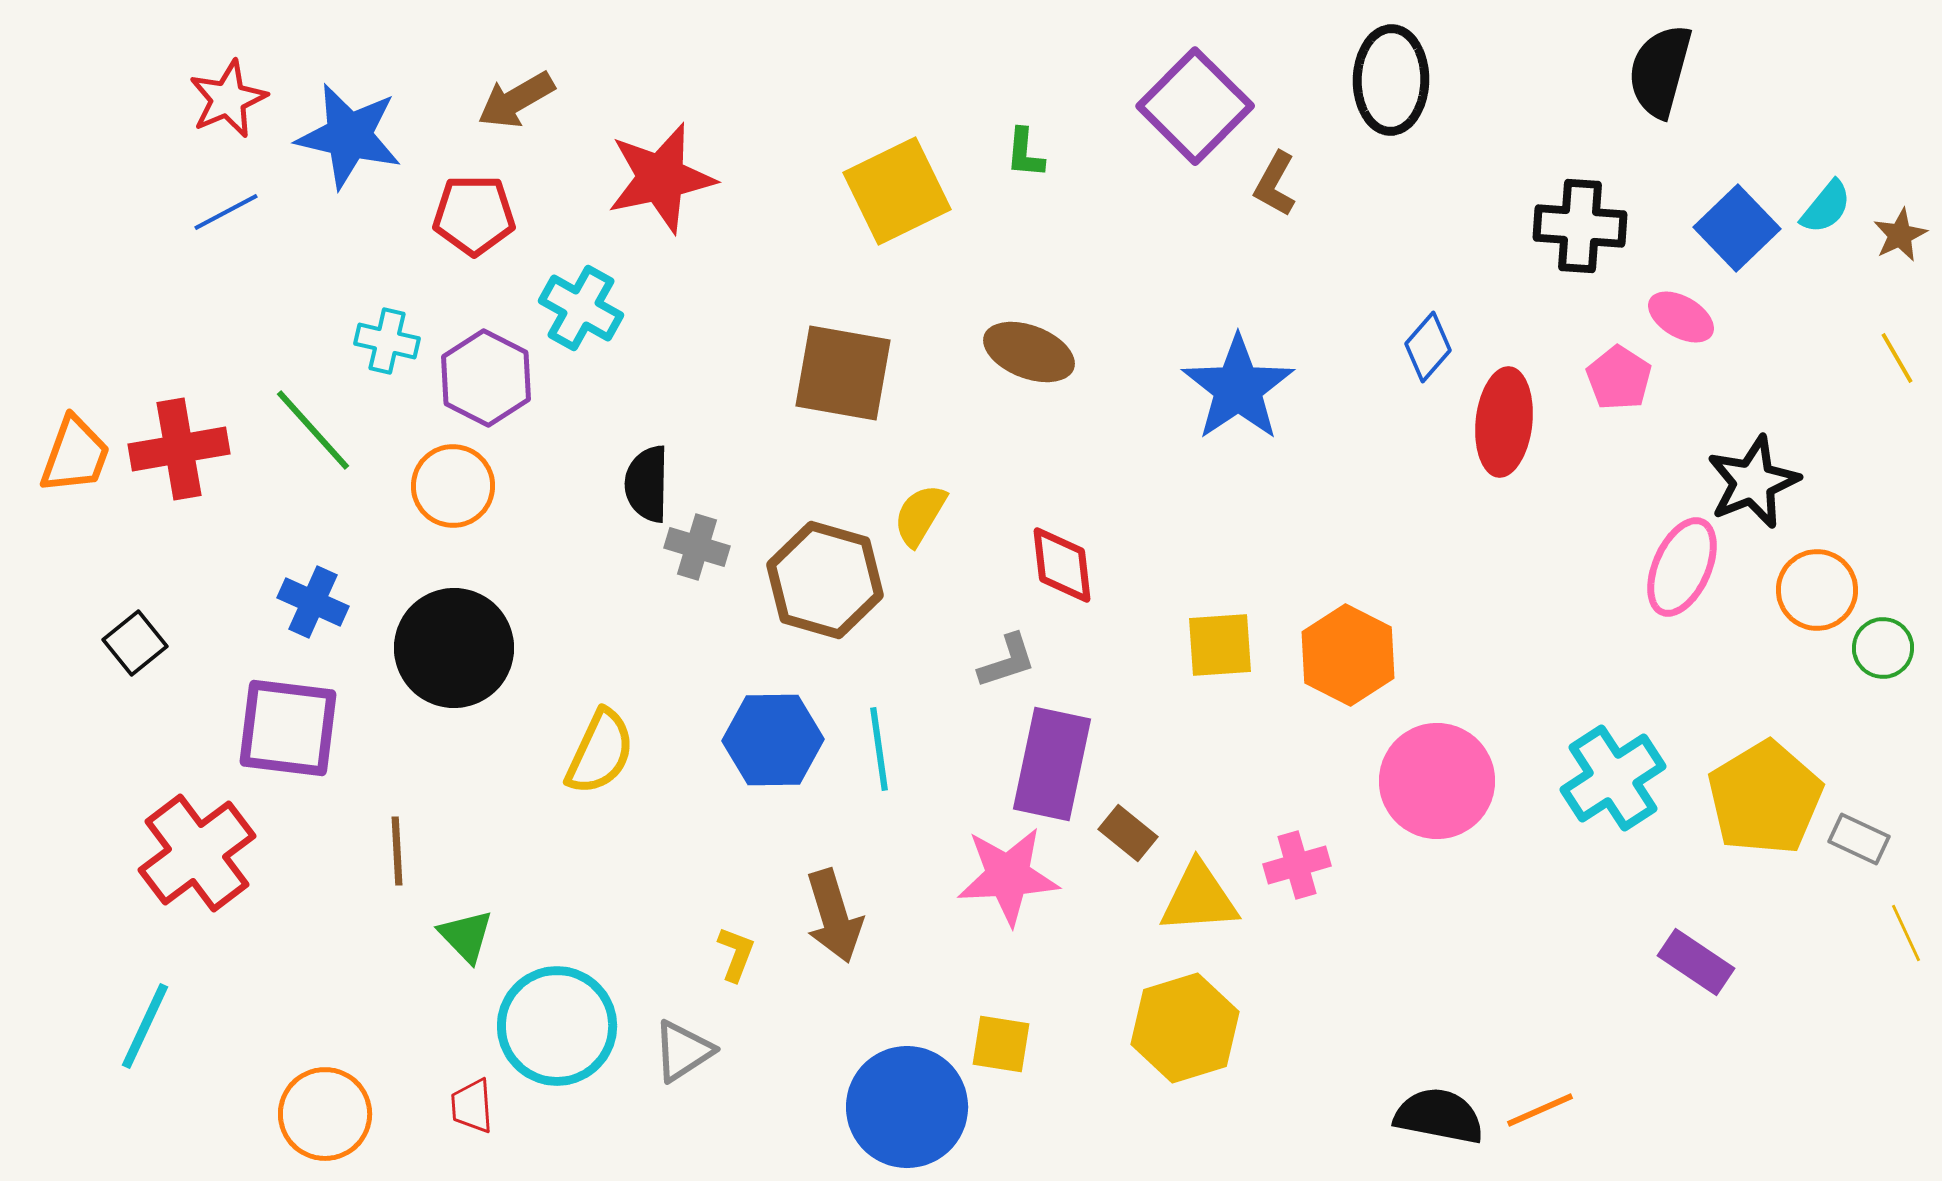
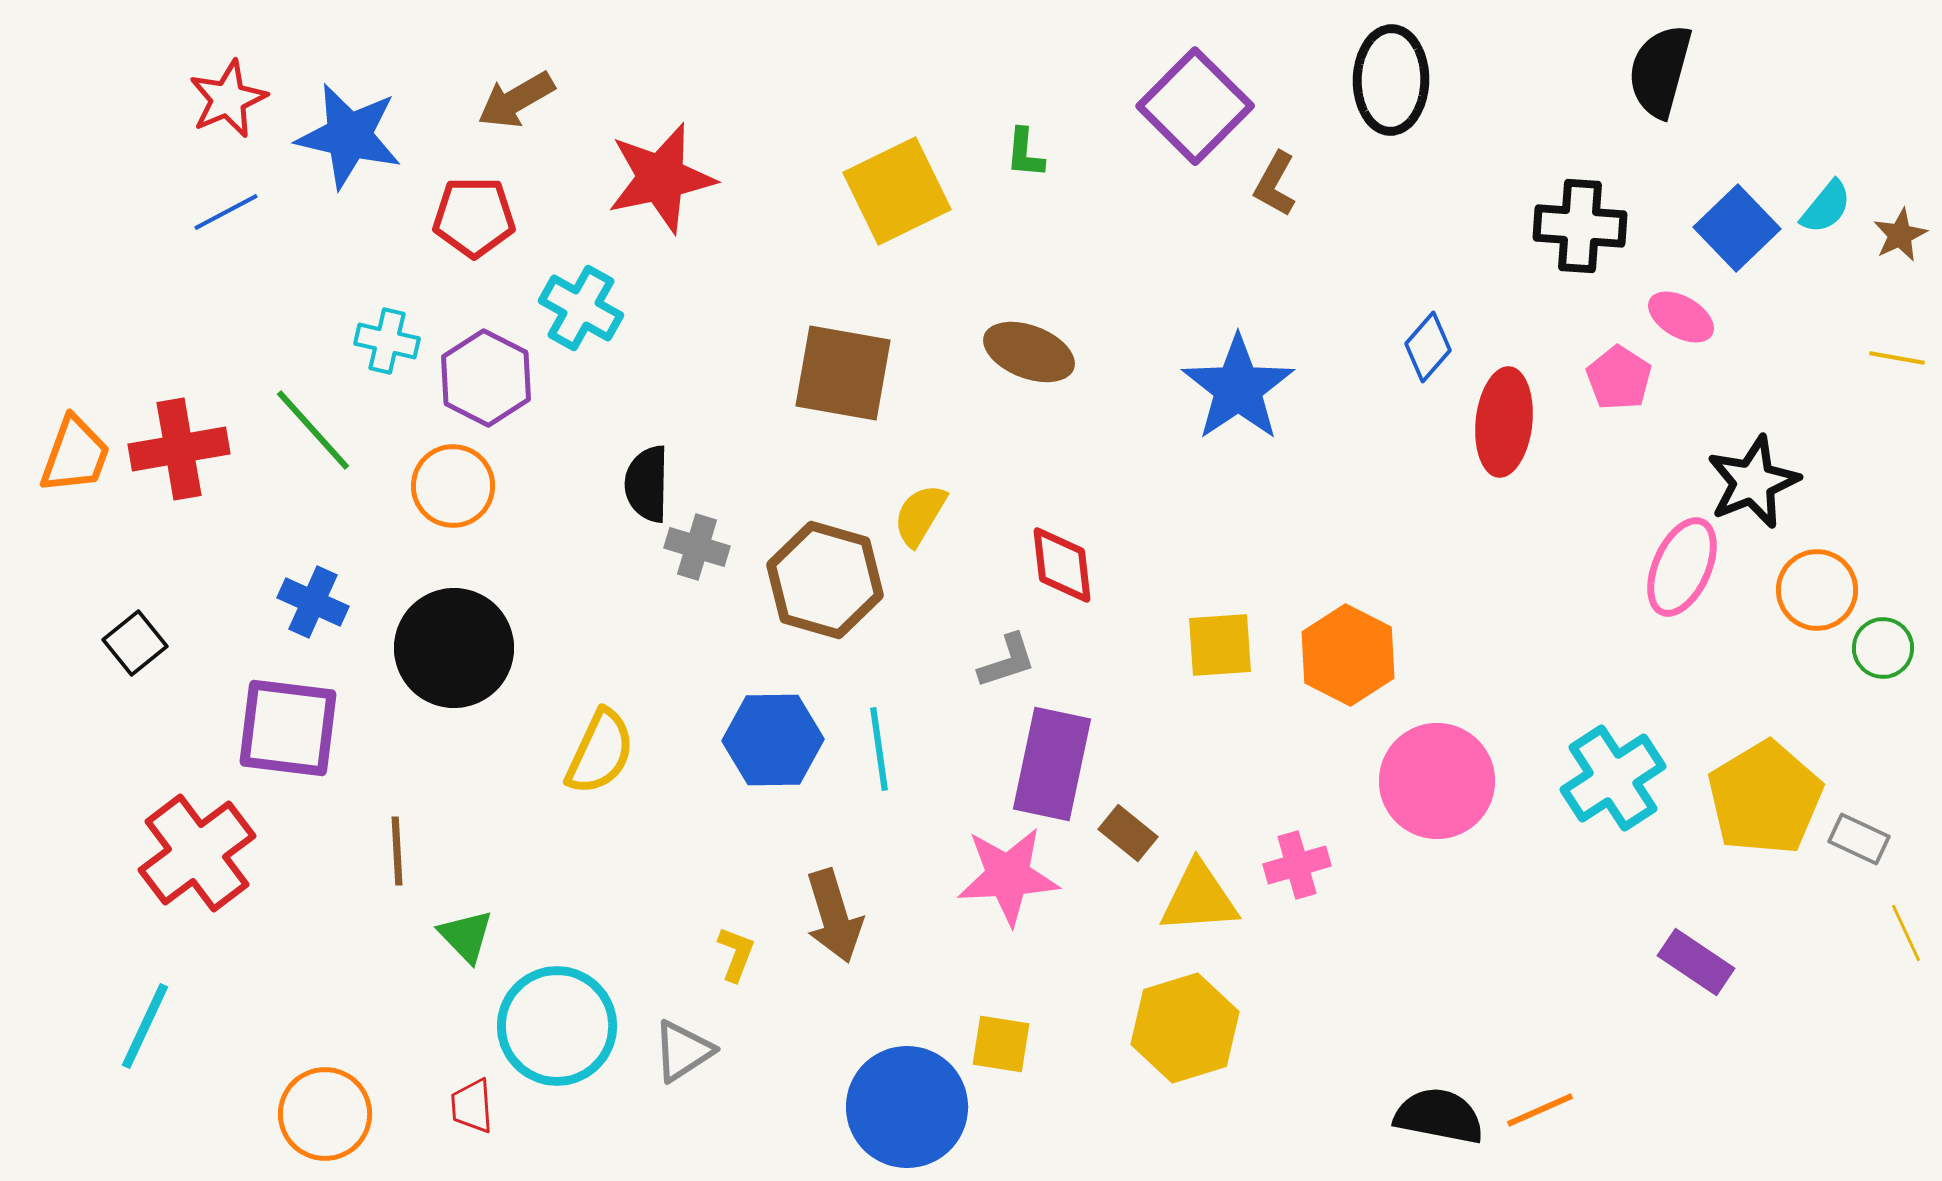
red pentagon at (474, 215): moved 2 px down
yellow line at (1897, 358): rotated 50 degrees counterclockwise
